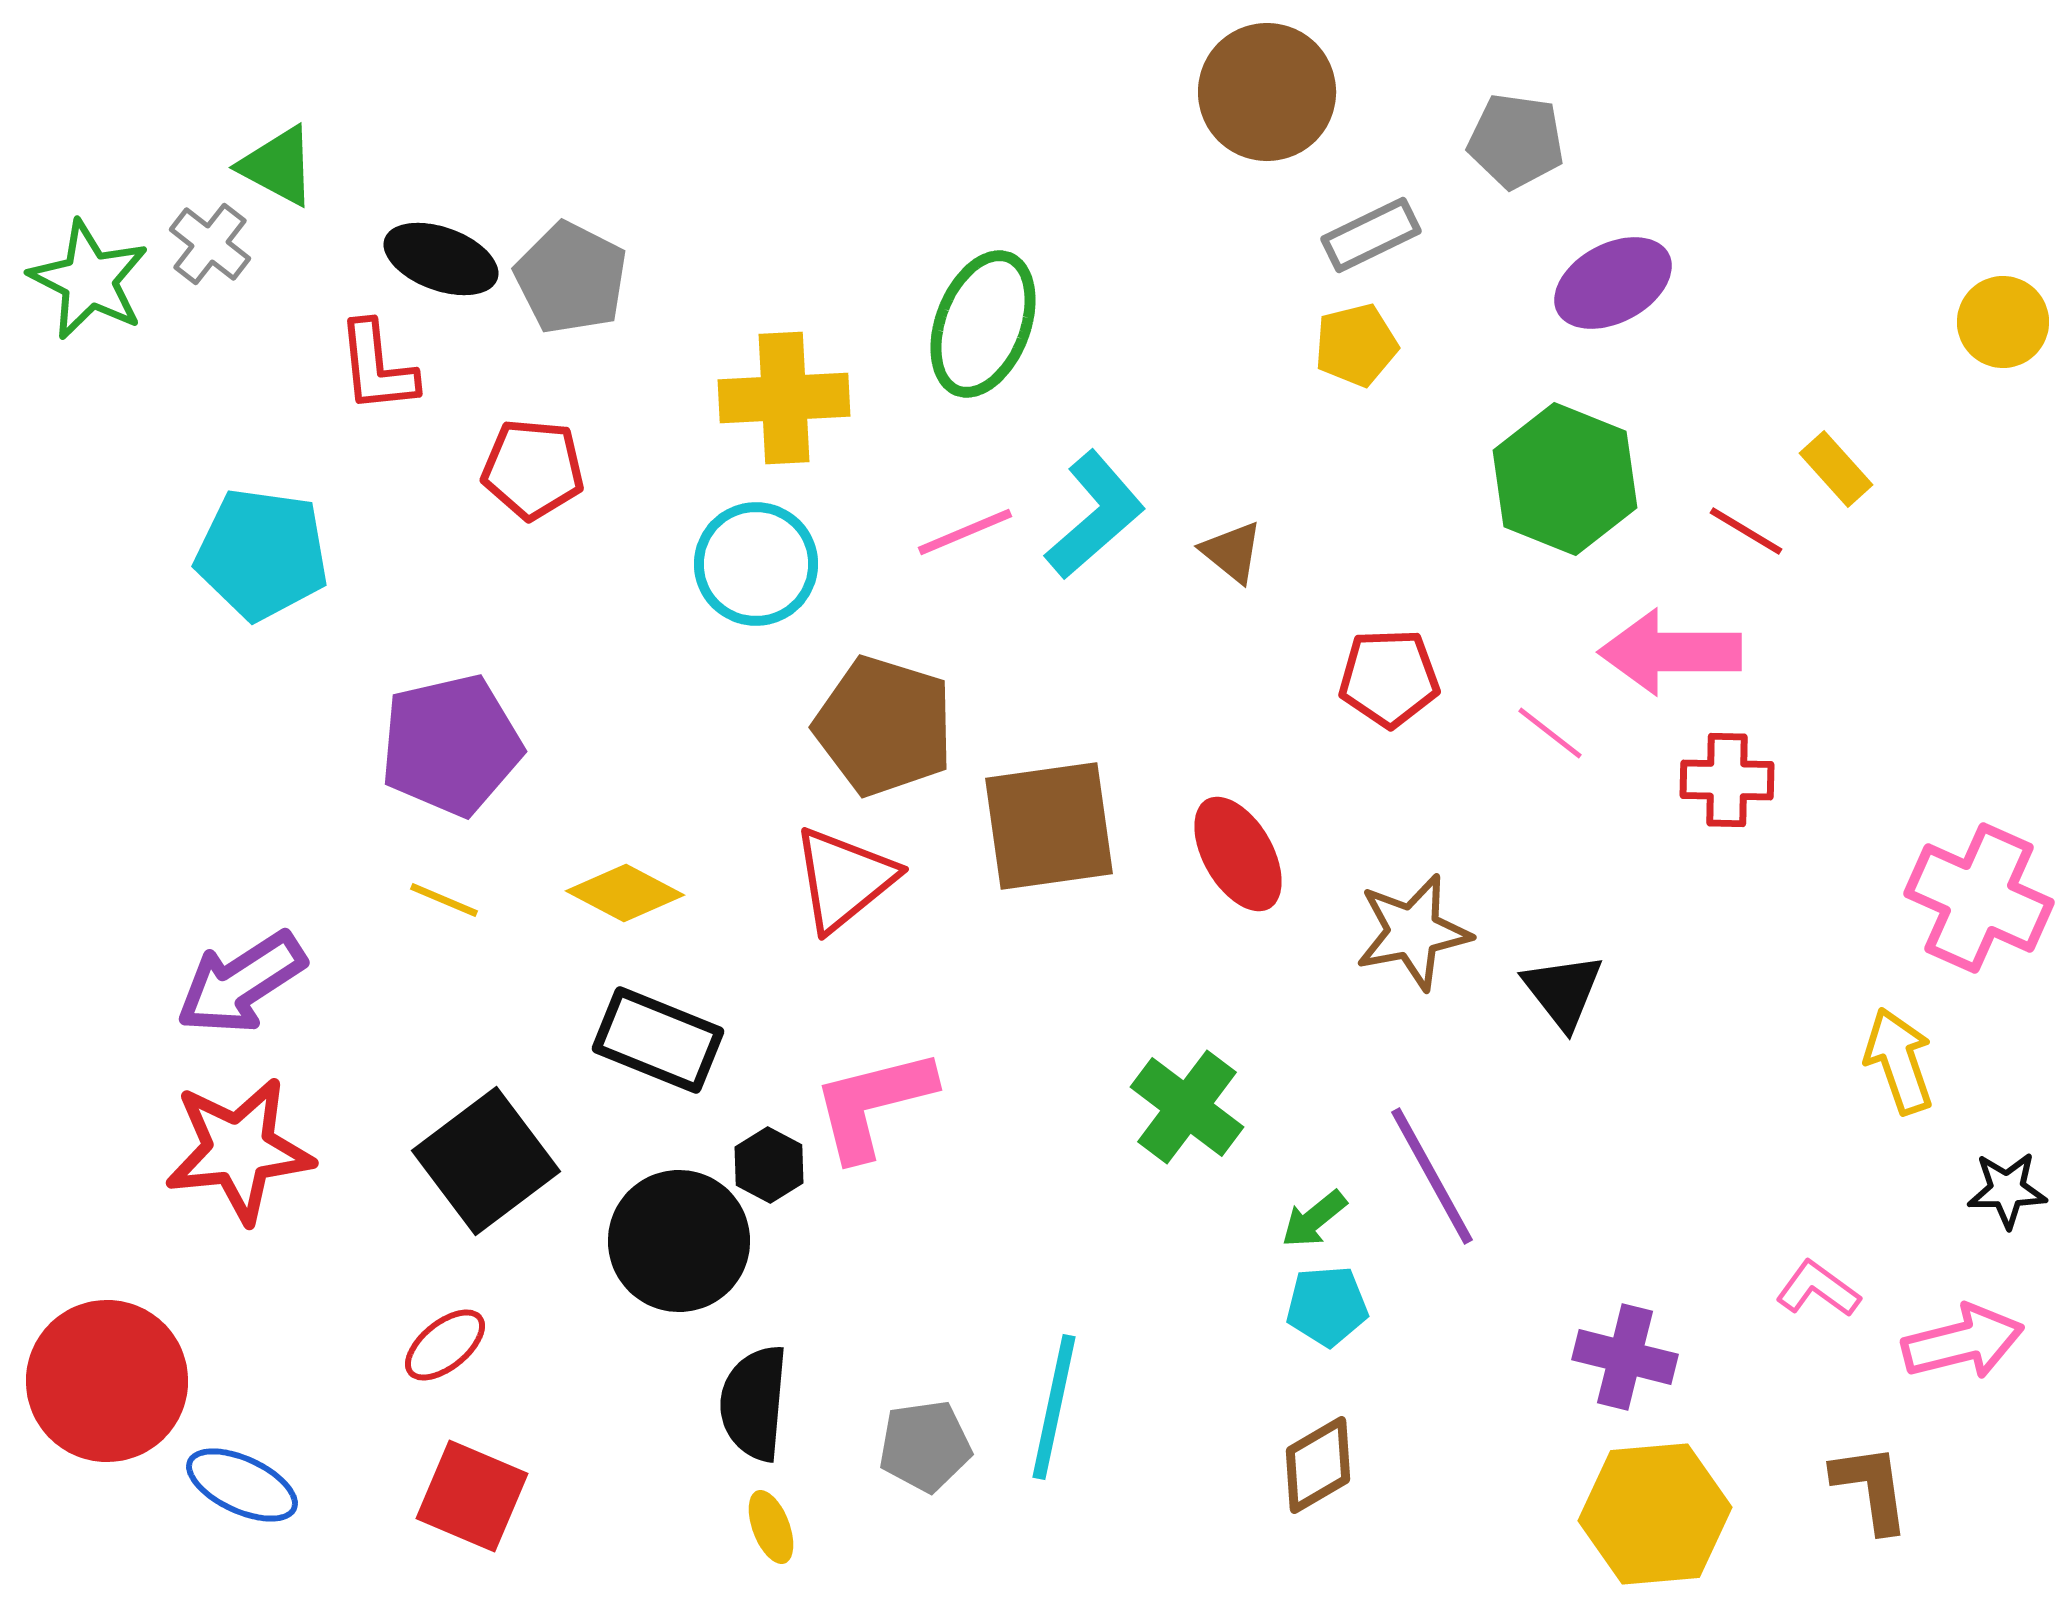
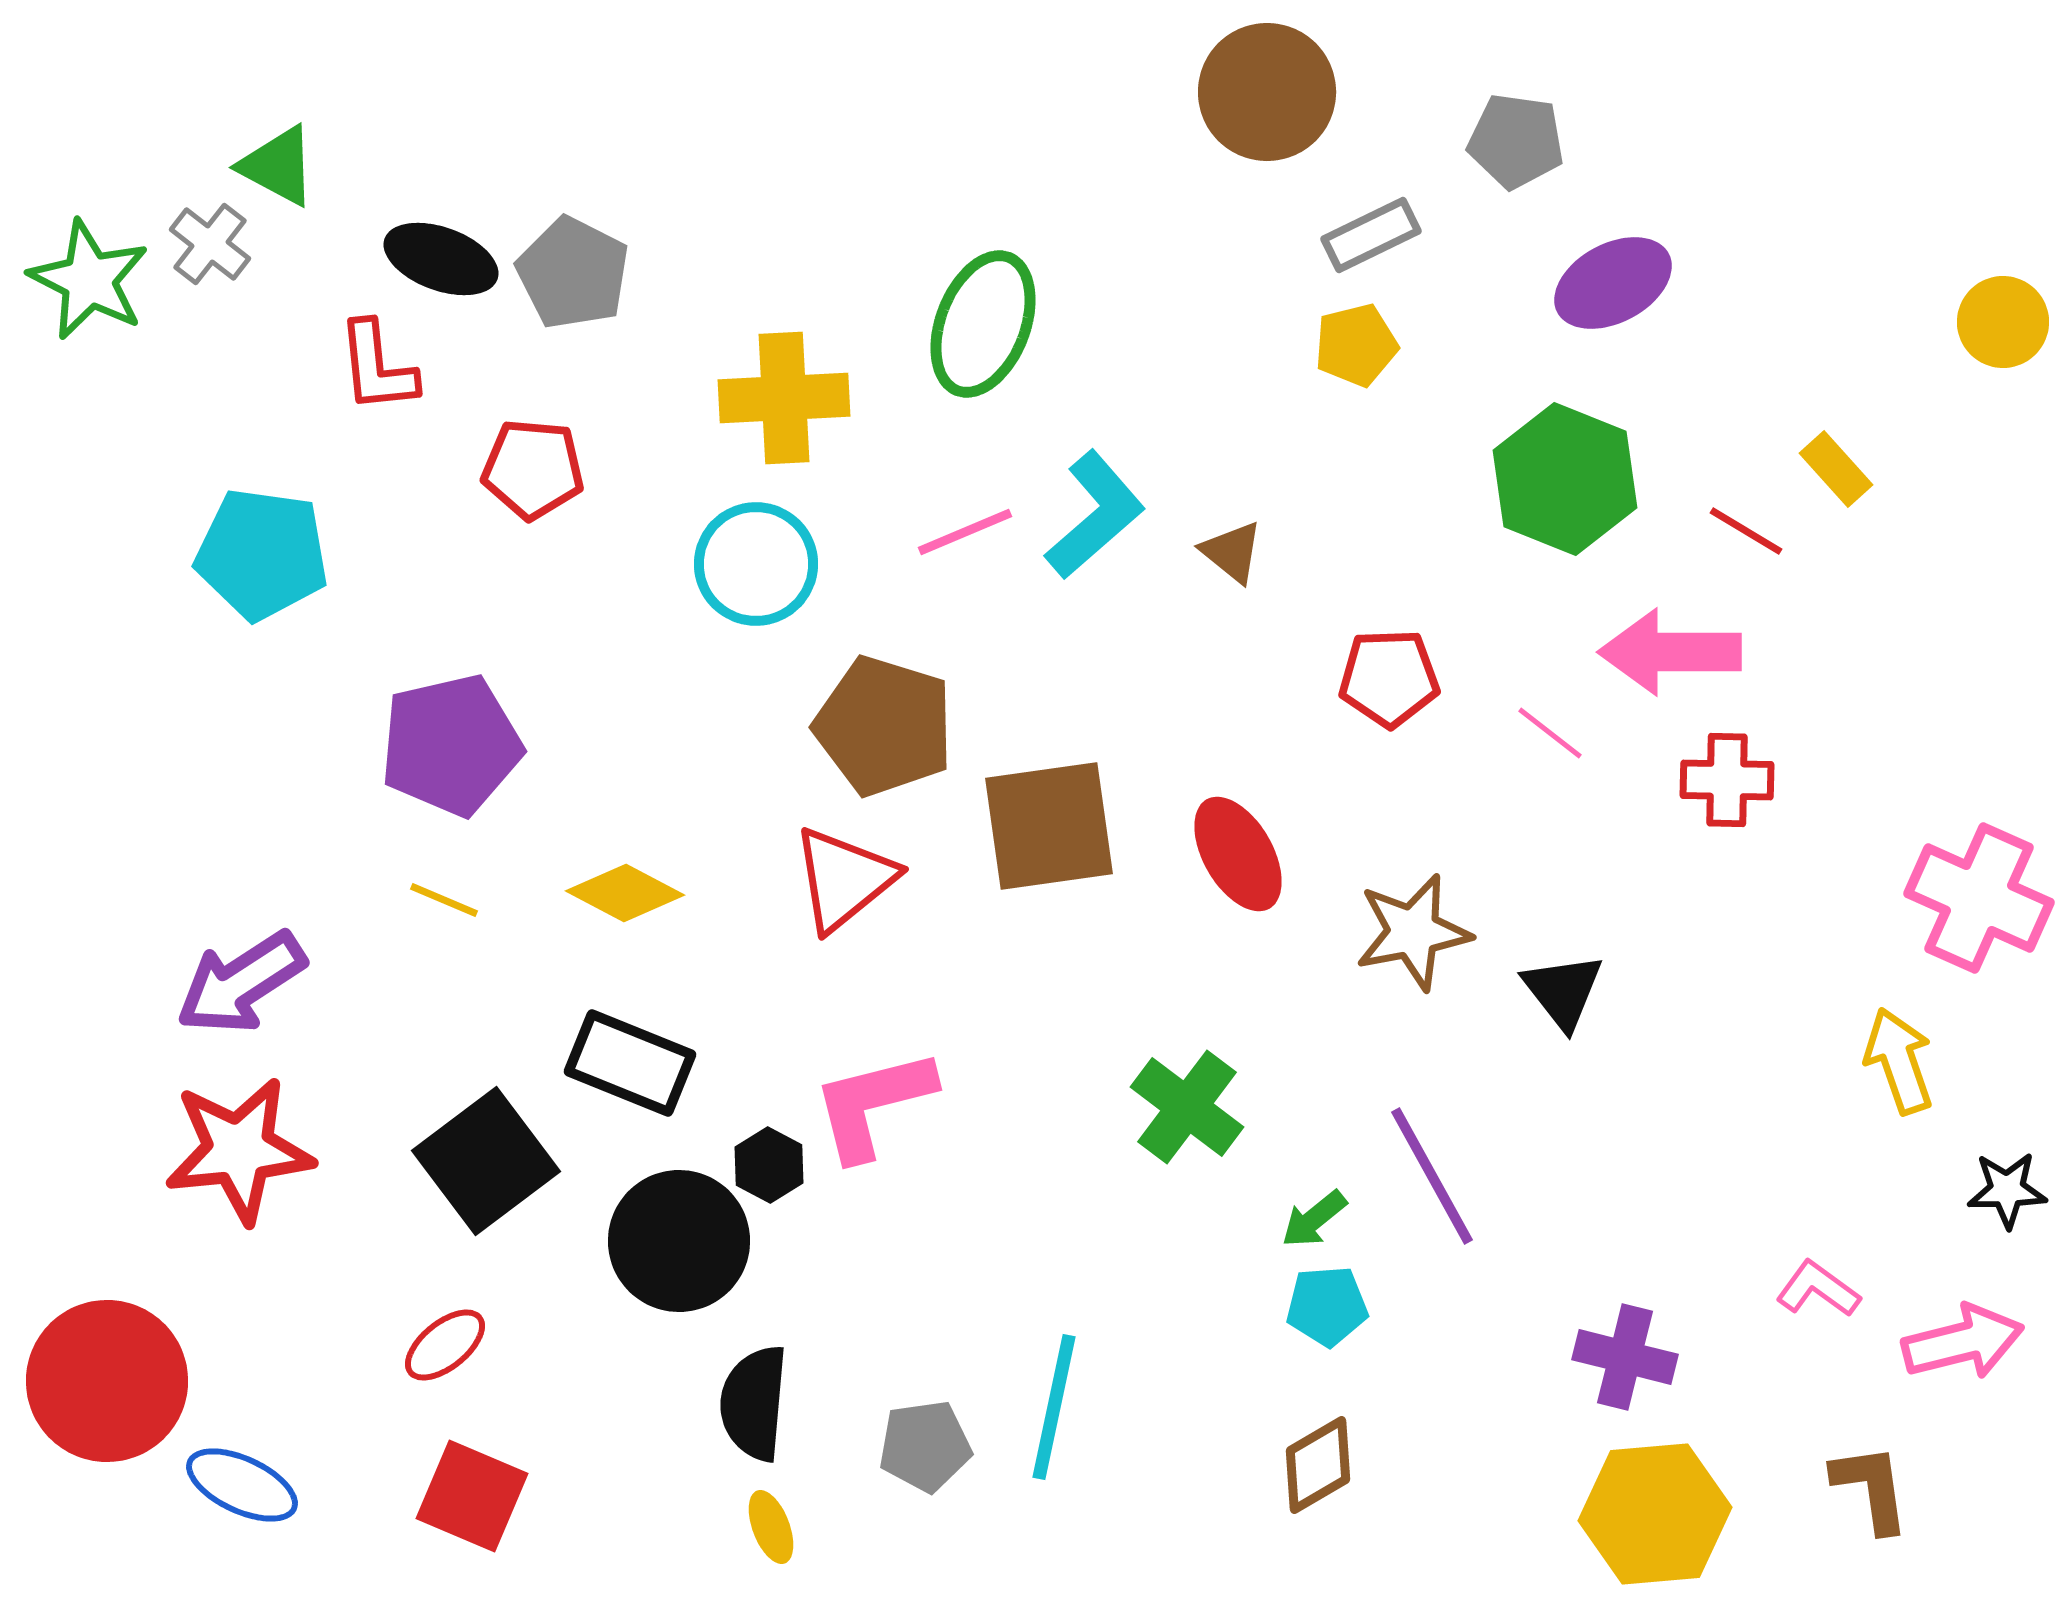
gray pentagon at (571, 278): moved 2 px right, 5 px up
black rectangle at (658, 1040): moved 28 px left, 23 px down
